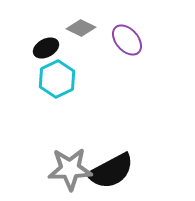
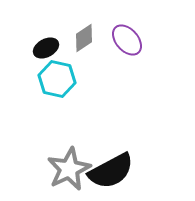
gray diamond: moved 3 px right, 10 px down; rotated 60 degrees counterclockwise
cyan hexagon: rotated 21 degrees counterclockwise
gray star: moved 1 px left; rotated 24 degrees counterclockwise
